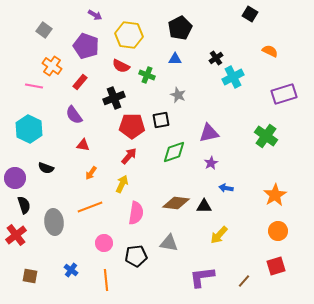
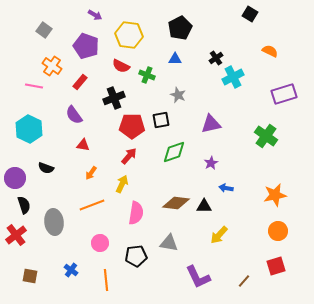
purple triangle at (209, 133): moved 2 px right, 9 px up
orange star at (275, 195): rotated 20 degrees clockwise
orange line at (90, 207): moved 2 px right, 2 px up
pink circle at (104, 243): moved 4 px left
purple L-shape at (202, 277): moved 4 px left; rotated 108 degrees counterclockwise
